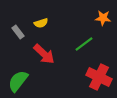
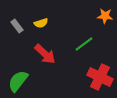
orange star: moved 2 px right, 2 px up
gray rectangle: moved 1 px left, 6 px up
red arrow: moved 1 px right
red cross: moved 1 px right
